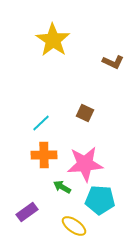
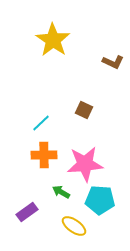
brown square: moved 1 px left, 3 px up
green arrow: moved 1 px left, 5 px down
